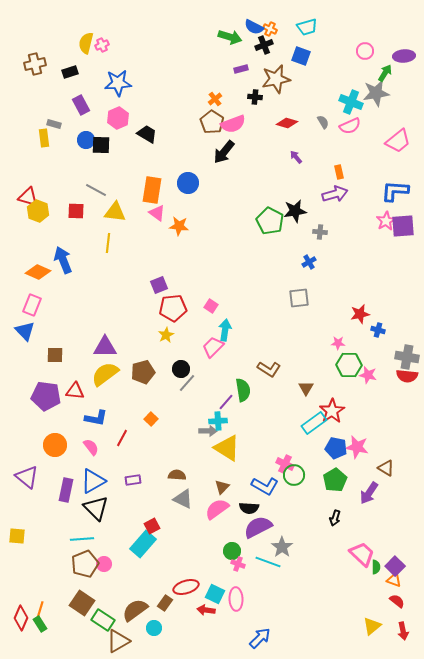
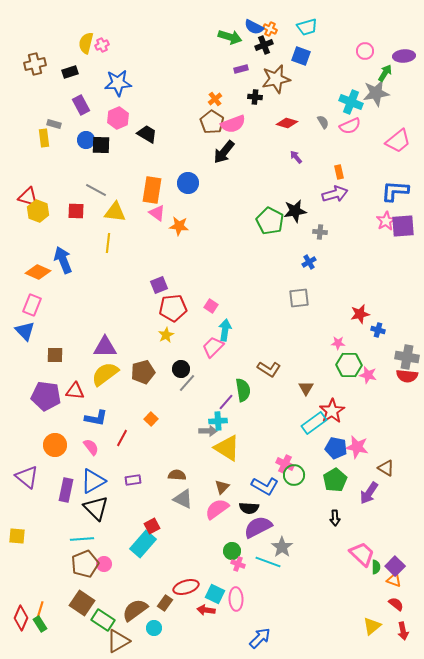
black arrow at (335, 518): rotated 21 degrees counterclockwise
red semicircle at (397, 601): moved 1 px left, 3 px down
